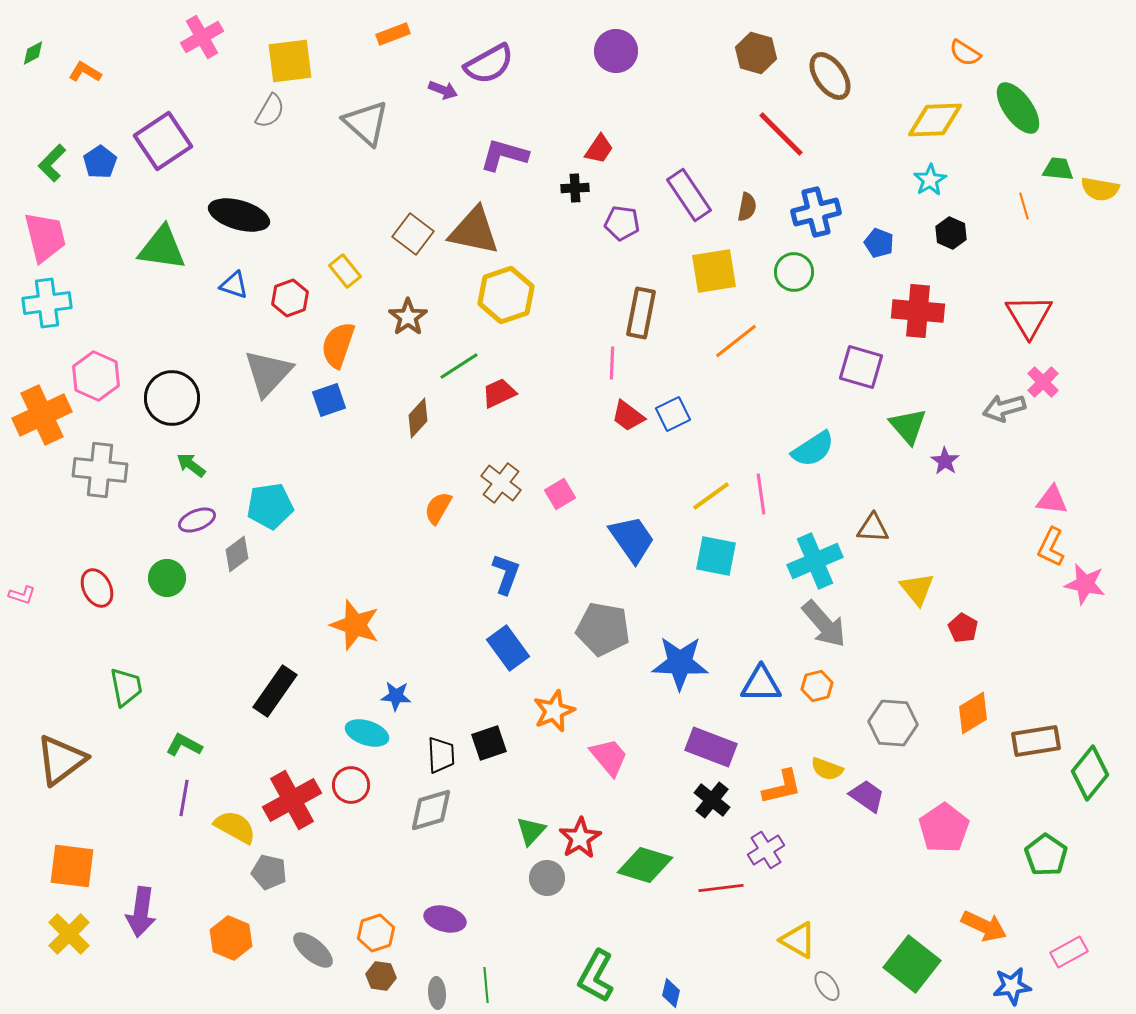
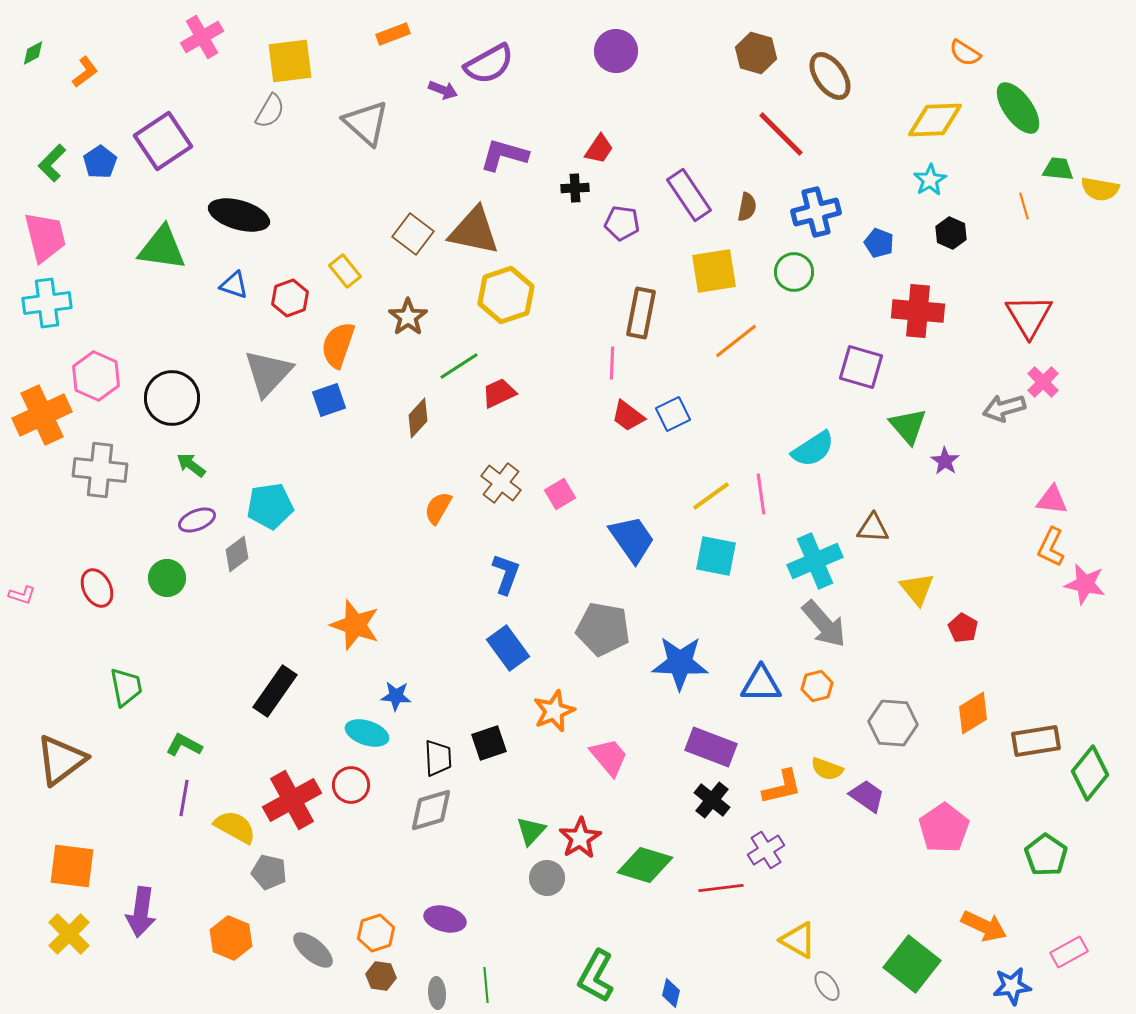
orange L-shape at (85, 72): rotated 112 degrees clockwise
black trapezoid at (441, 755): moved 3 px left, 3 px down
